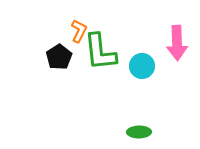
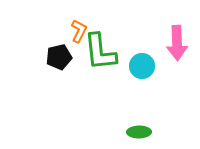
black pentagon: rotated 20 degrees clockwise
